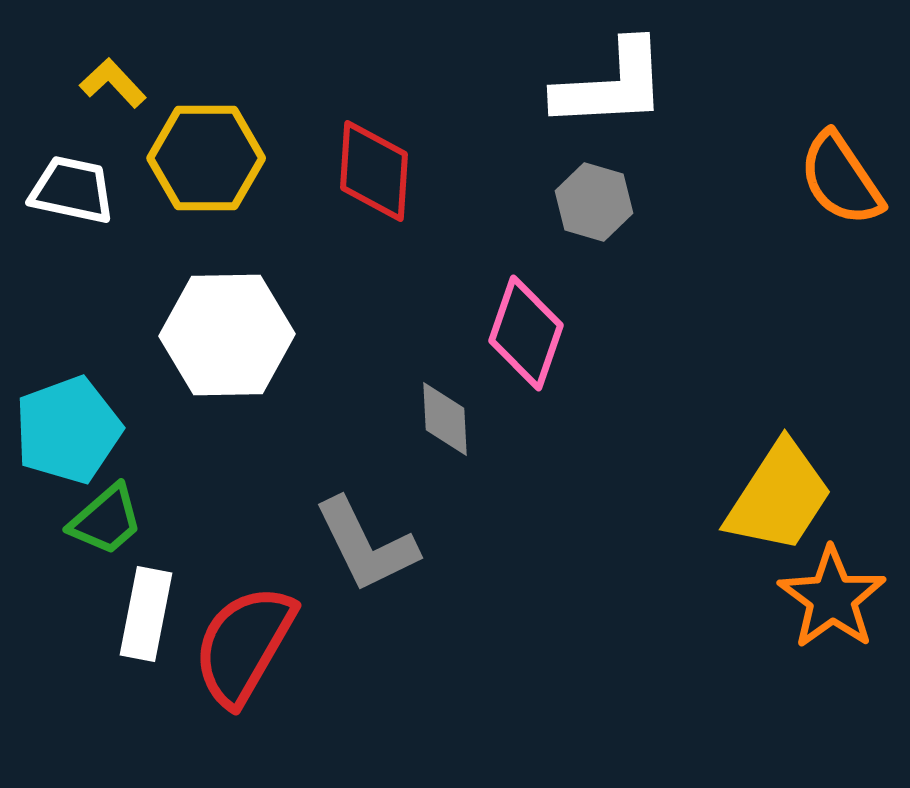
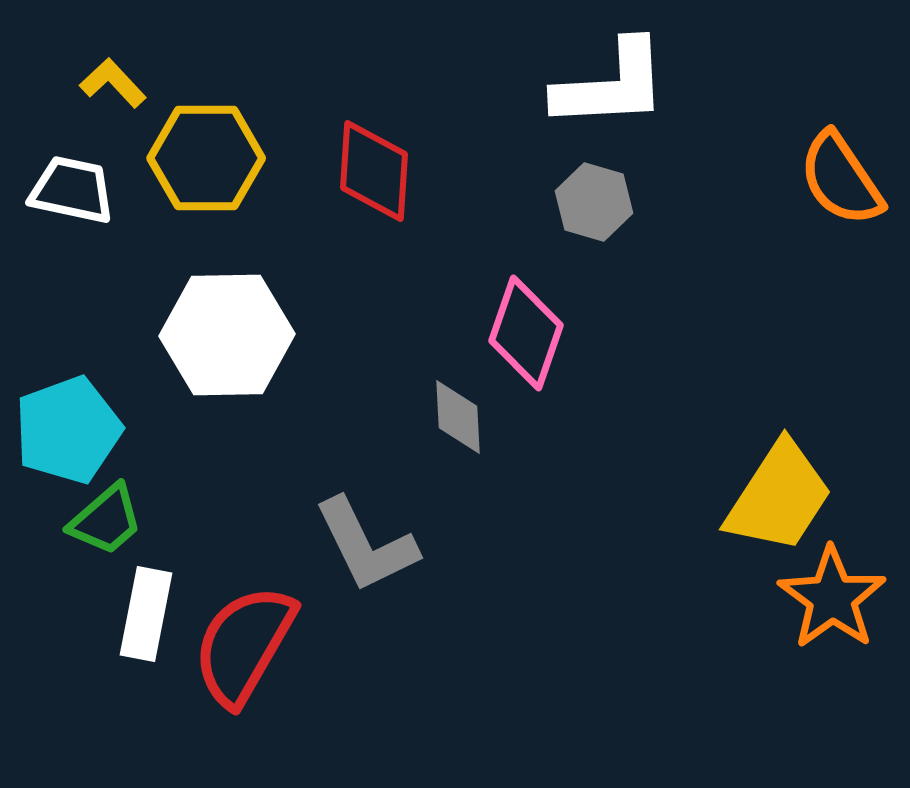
gray diamond: moved 13 px right, 2 px up
